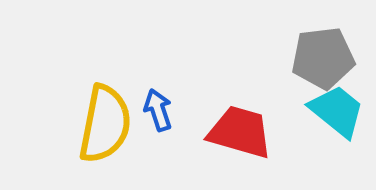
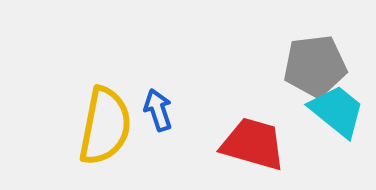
gray pentagon: moved 8 px left, 8 px down
yellow semicircle: moved 2 px down
red trapezoid: moved 13 px right, 12 px down
